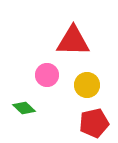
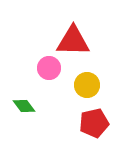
pink circle: moved 2 px right, 7 px up
green diamond: moved 2 px up; rotated 10 degrees clockwise
